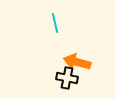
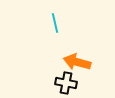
black cross: moved 1 px left, 5 px down
